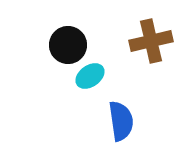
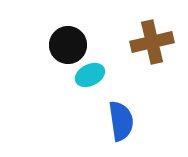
brown cross: moved 1 px right, 1 px down
cyan ellipse: moved 1 px up; rotated 8 degrees clockwise
